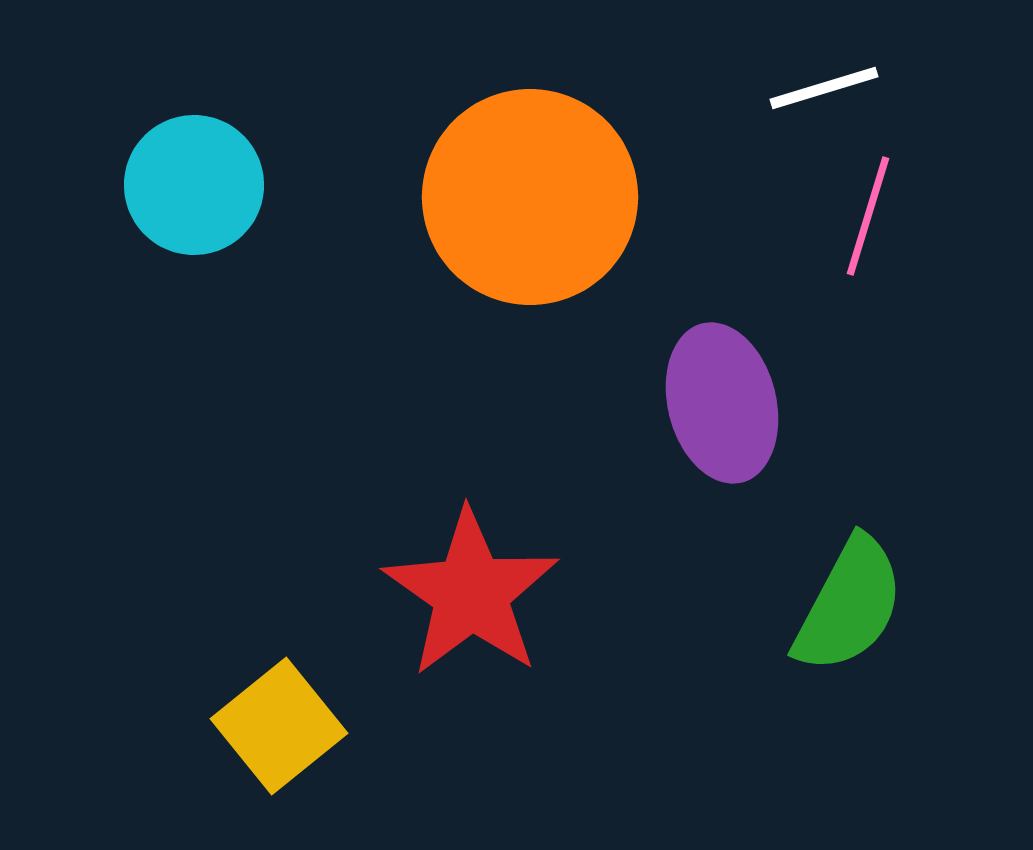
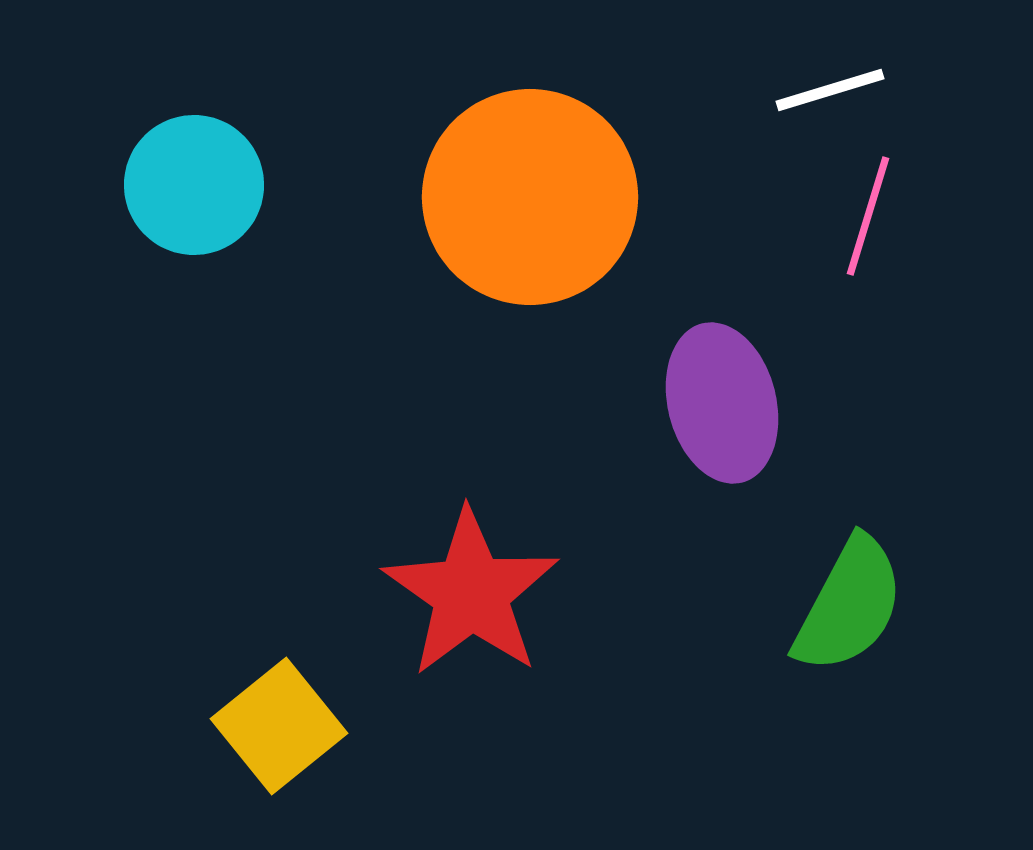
white line: moved 6 px right, 2 px down
